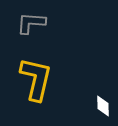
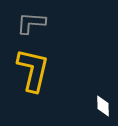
yellow L-shape: moved 3 px left, 9 px up
